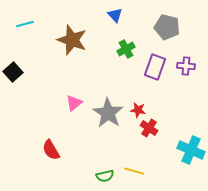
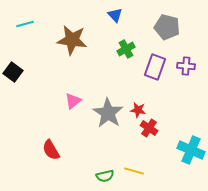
brown star: rotated 12 degrees counterclockwise
black square: rotated 12 degrees counterclockwise
pink triangle: moved 1 px left, 2 px up
